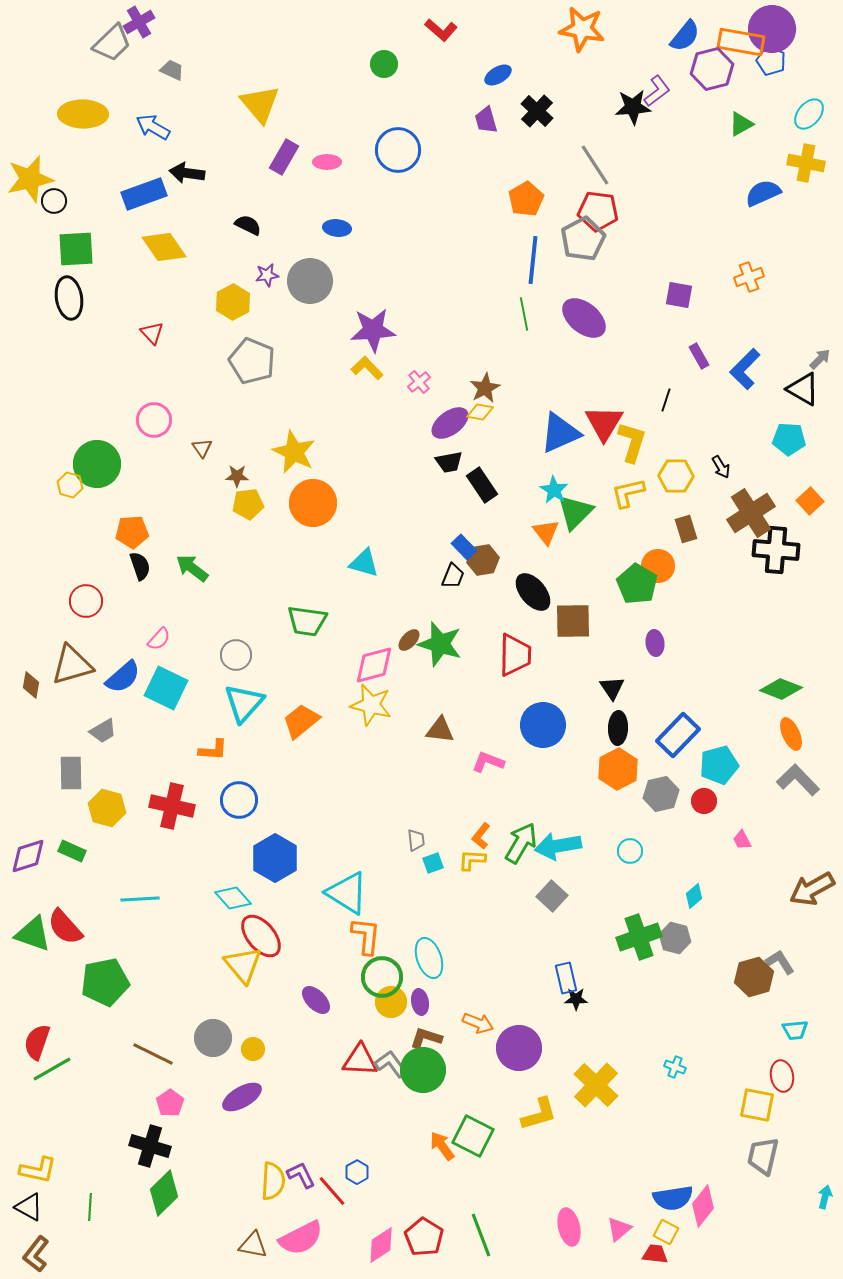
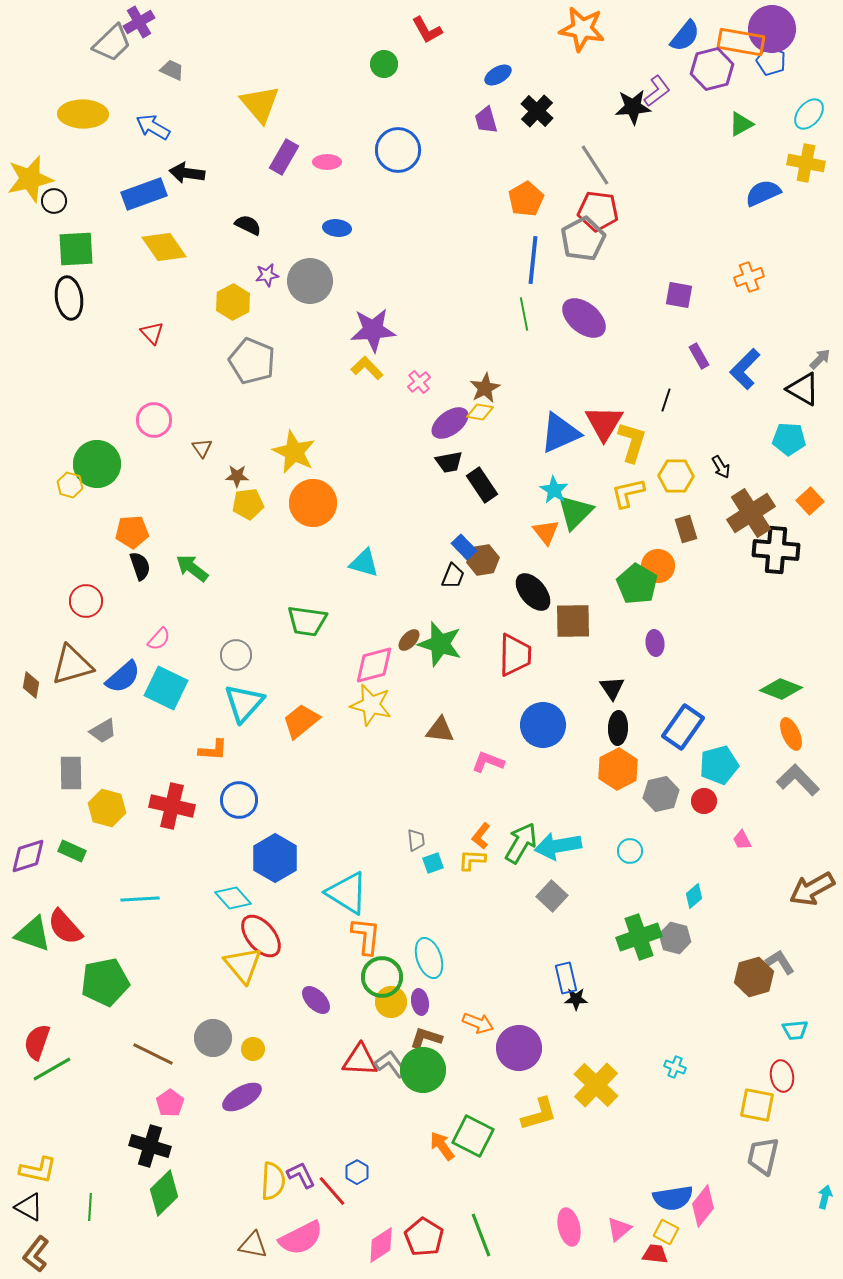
red L-shape at (441, 30): moved 14 px left; rotated 20 degrees clockwise
blue rectangle at (678, 735): moved 5 px right, 8 px up; rotated 9 degrees counterclockwise
